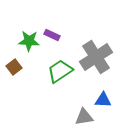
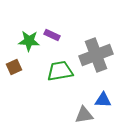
gray cross: moved 2 px up; rotated 12 degrees clockwise
brown square: rotated 14 degrees clockwise
green trapezoid: rotated 24 degrees clockwise
gray triangle: moved 2 px up
